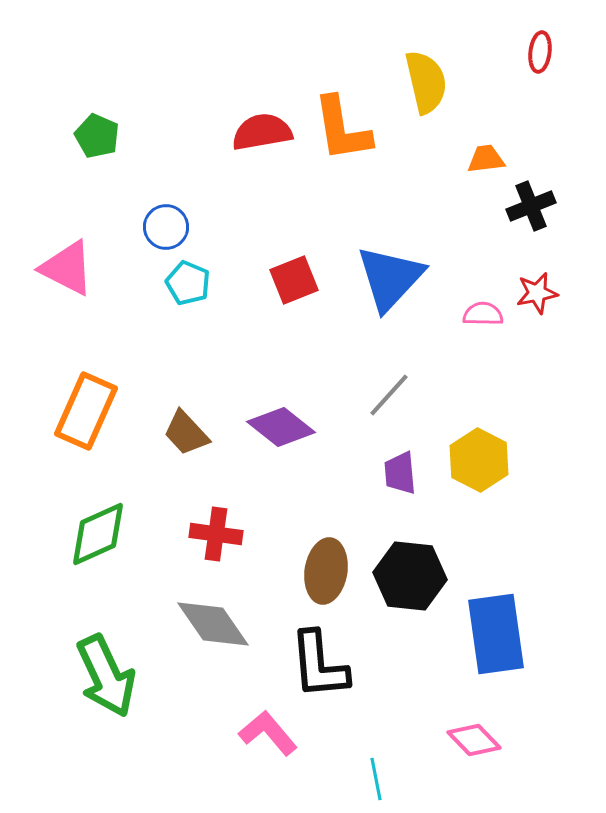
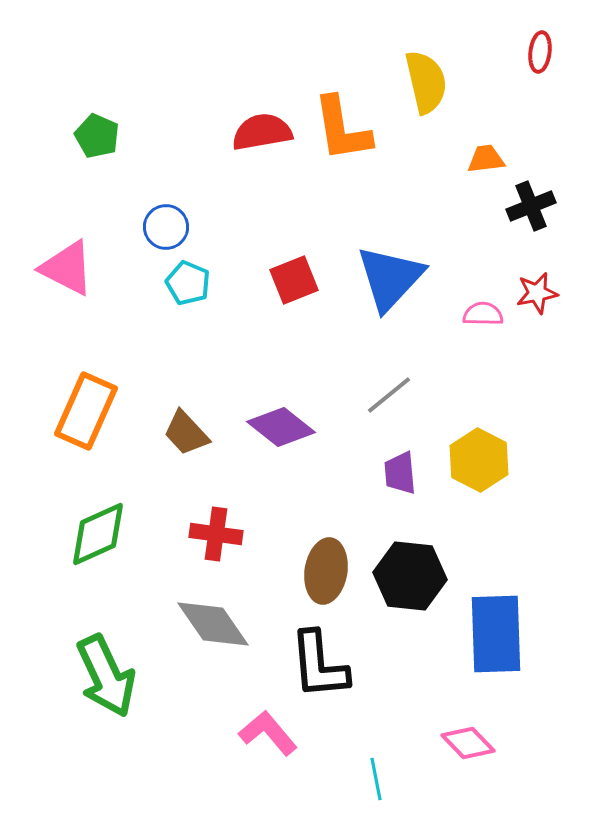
gray line: rotated 9 degrees clockwise
blue rectangle: rotated 6 degrees clockwise
pink diamond: moved 6 px left, 3 px down
